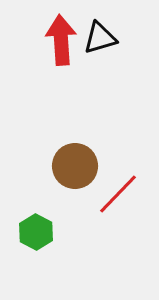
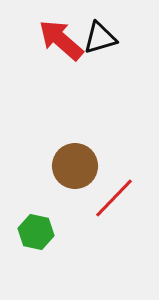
red arrow: rotated 45 degrees counterclockwise
red line: moved 4 px left, 4 px down
green hexagon: rotated 16 degrees counterclockwise
